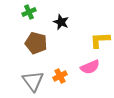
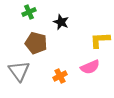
gray triangle: moved 14 px left, 10 px up
